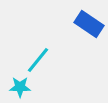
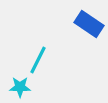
cyan line: rotated 12 degrees counterclockwise
